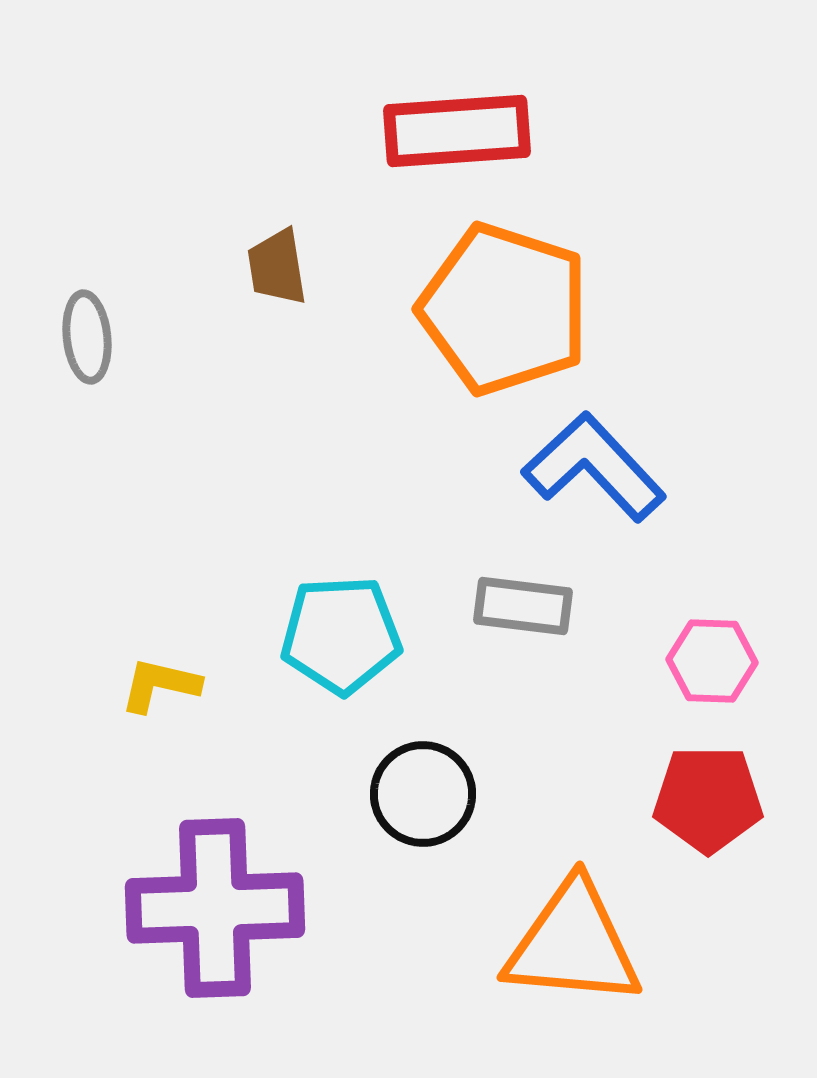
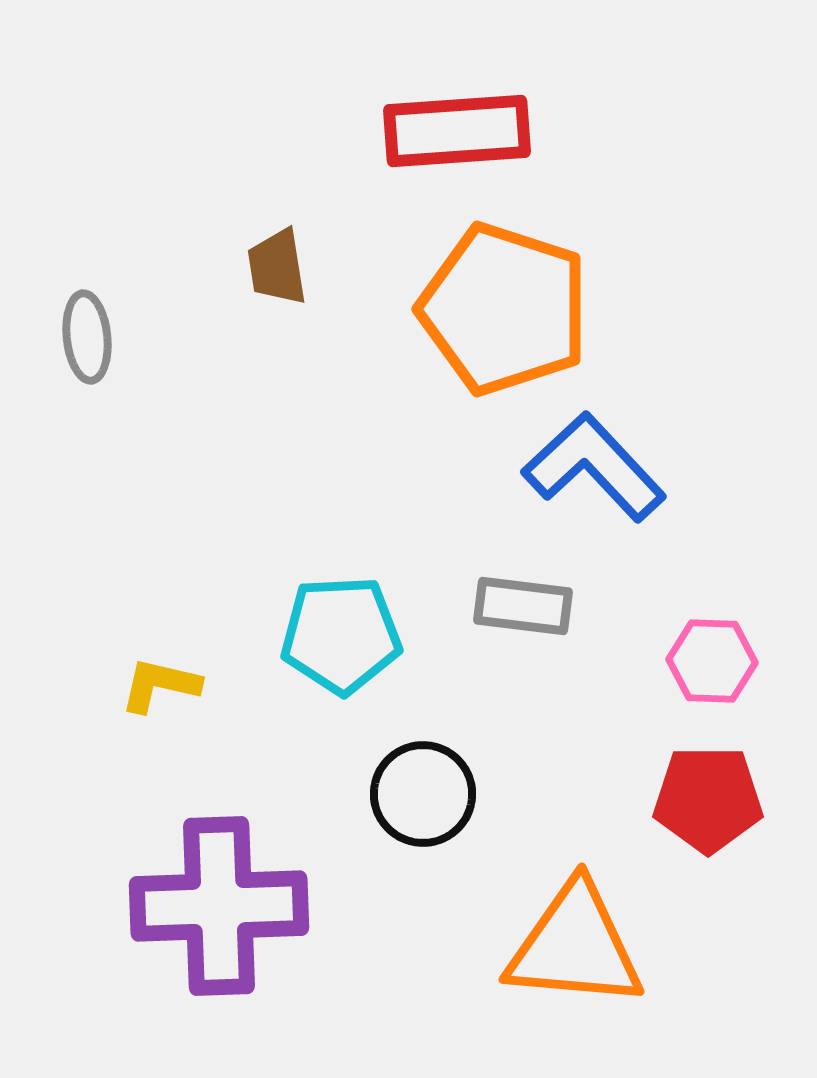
purple cross: moved 4 px right, 2 px up
orange triangle: moved 2 px right, 2 px down
